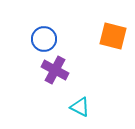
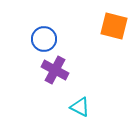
orange square: moved 1 px right, 10 px up
